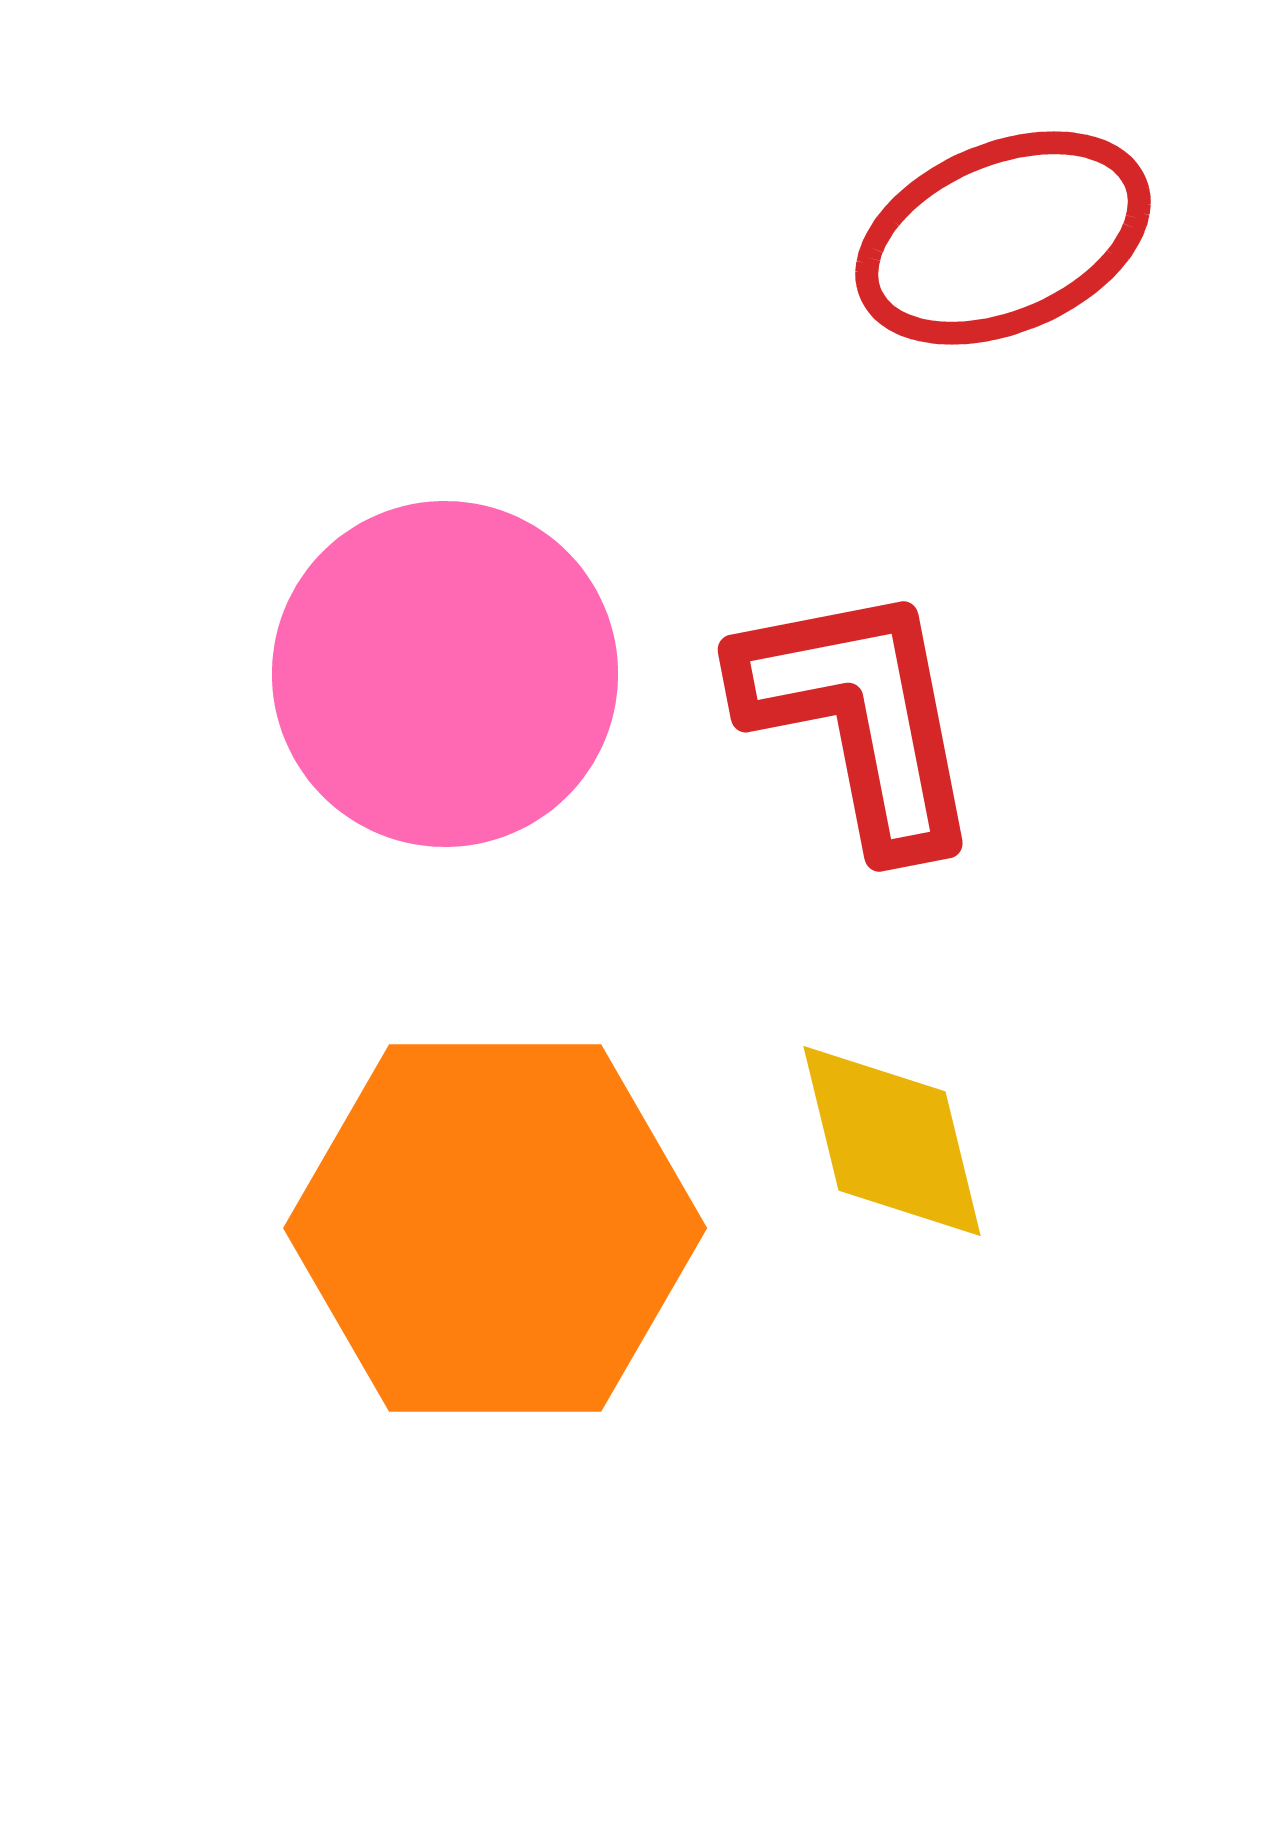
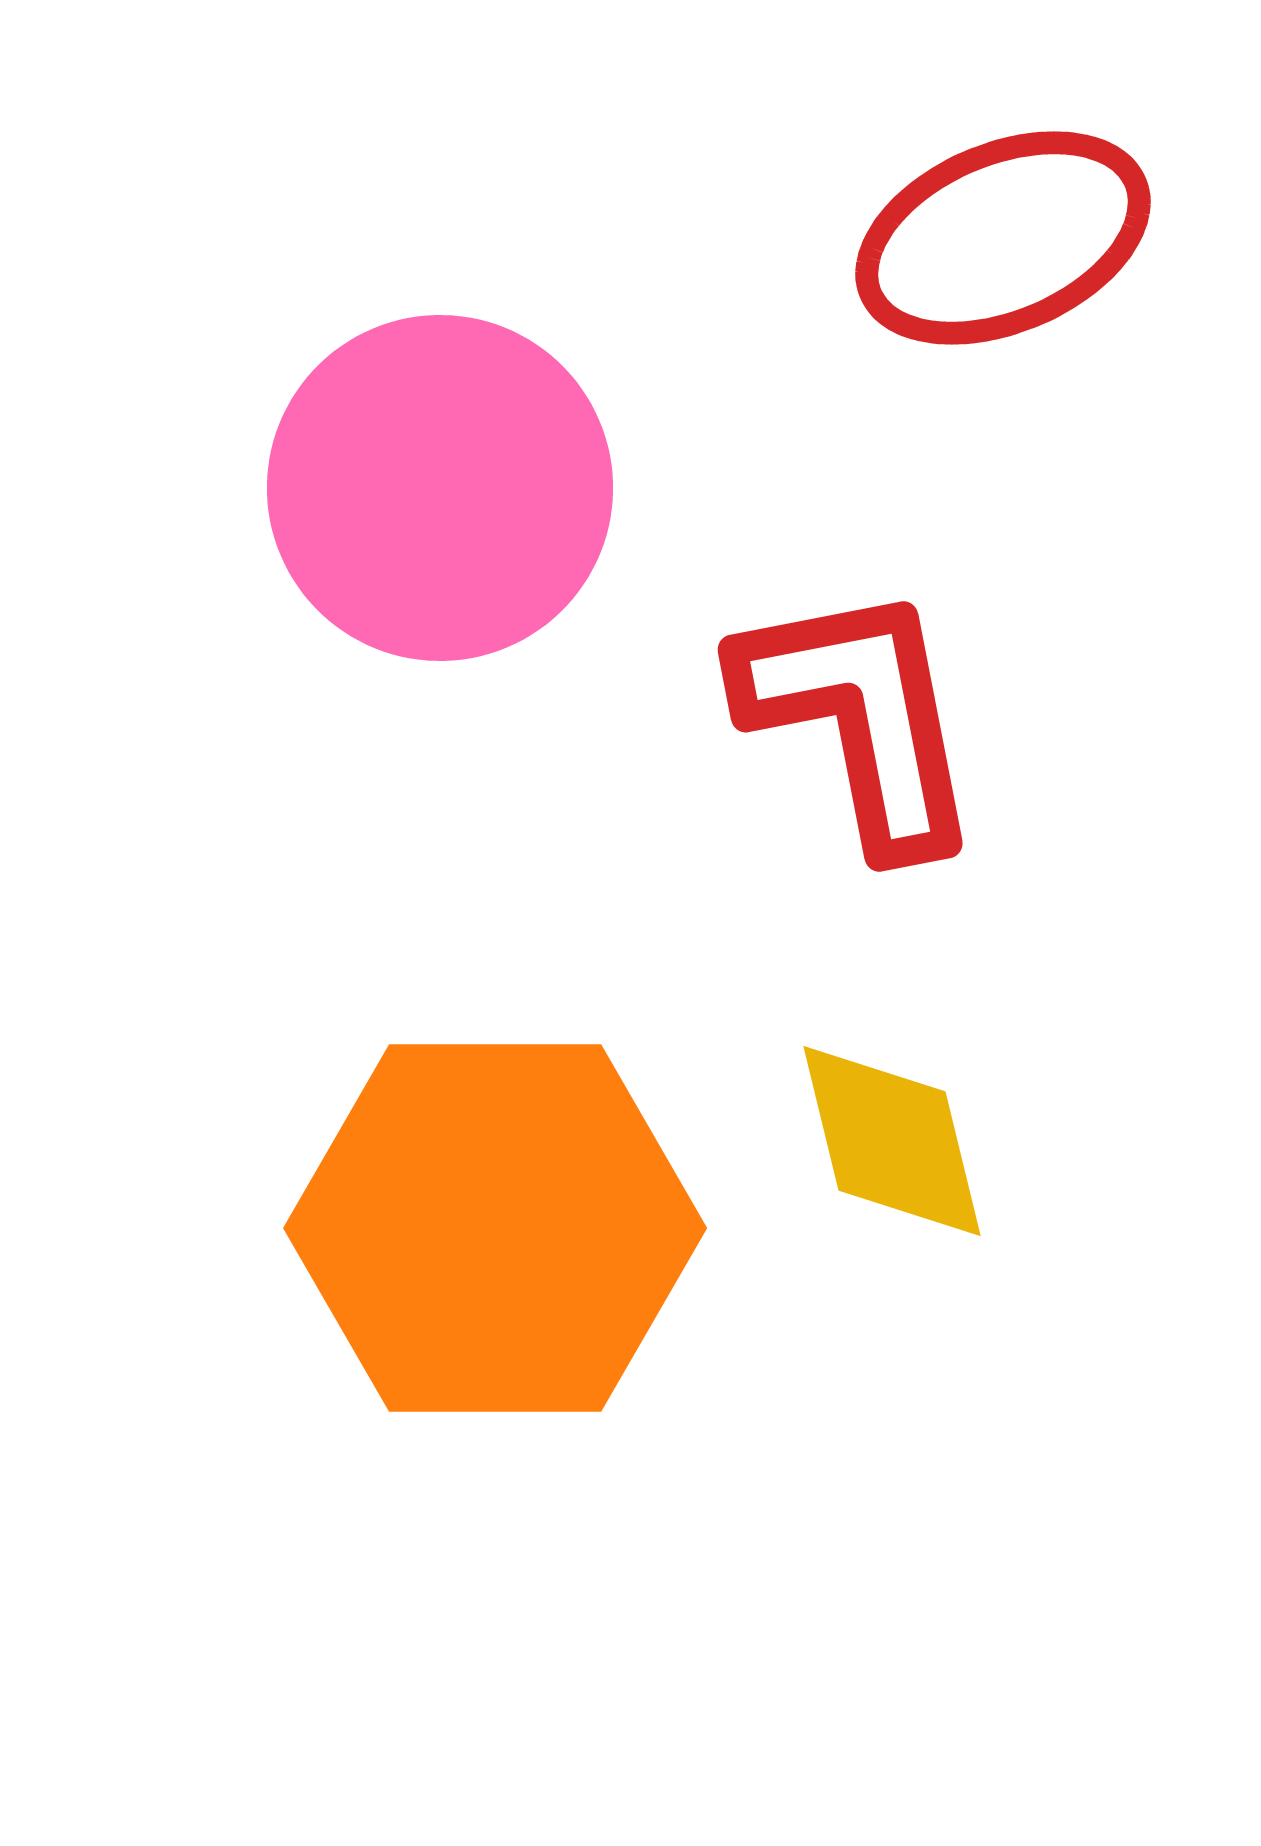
pink circle: moved 5 px left, 186 px up
